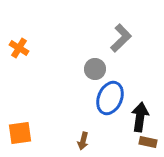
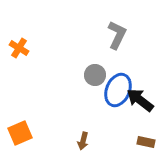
gray L-shape: moved 4 px left, 3 px up; rotated 20 degrees counterclockwise
gray circle: moved 6 px down
blue ellipse: moved 8 px right, 8 px up
black arrow: moved 17 px up; rotated 60 degrees counterclockwise
orange square: rotated 15 degrees counterclockwise
brown rectangle: moved 2 px left
